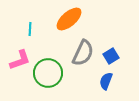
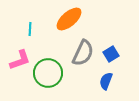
blue square: moved 2 px up
